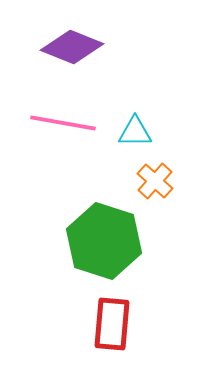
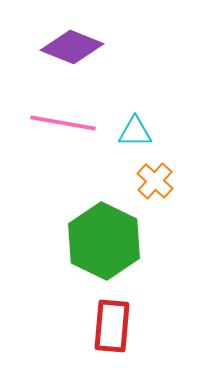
green hexagon: rotated 8 degrees clockwise
red rectangle: moved 2 px down
